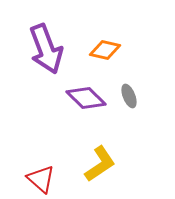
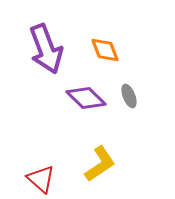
orange diamond: rotated 56 degrees clockwise
